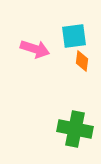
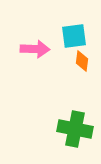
pink arrow: rotated 16 degrees counterclockwise
